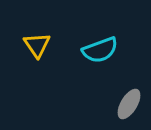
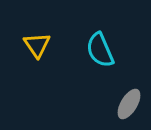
cyan semicircle: rotated 87 degrees clockwise
